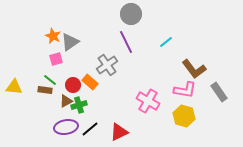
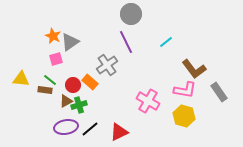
yellow triangle: moved 7 px right, 8 px up
